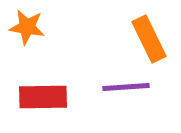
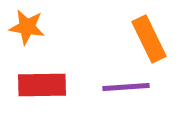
red rectangle: moved 1 px left, 12 px up
